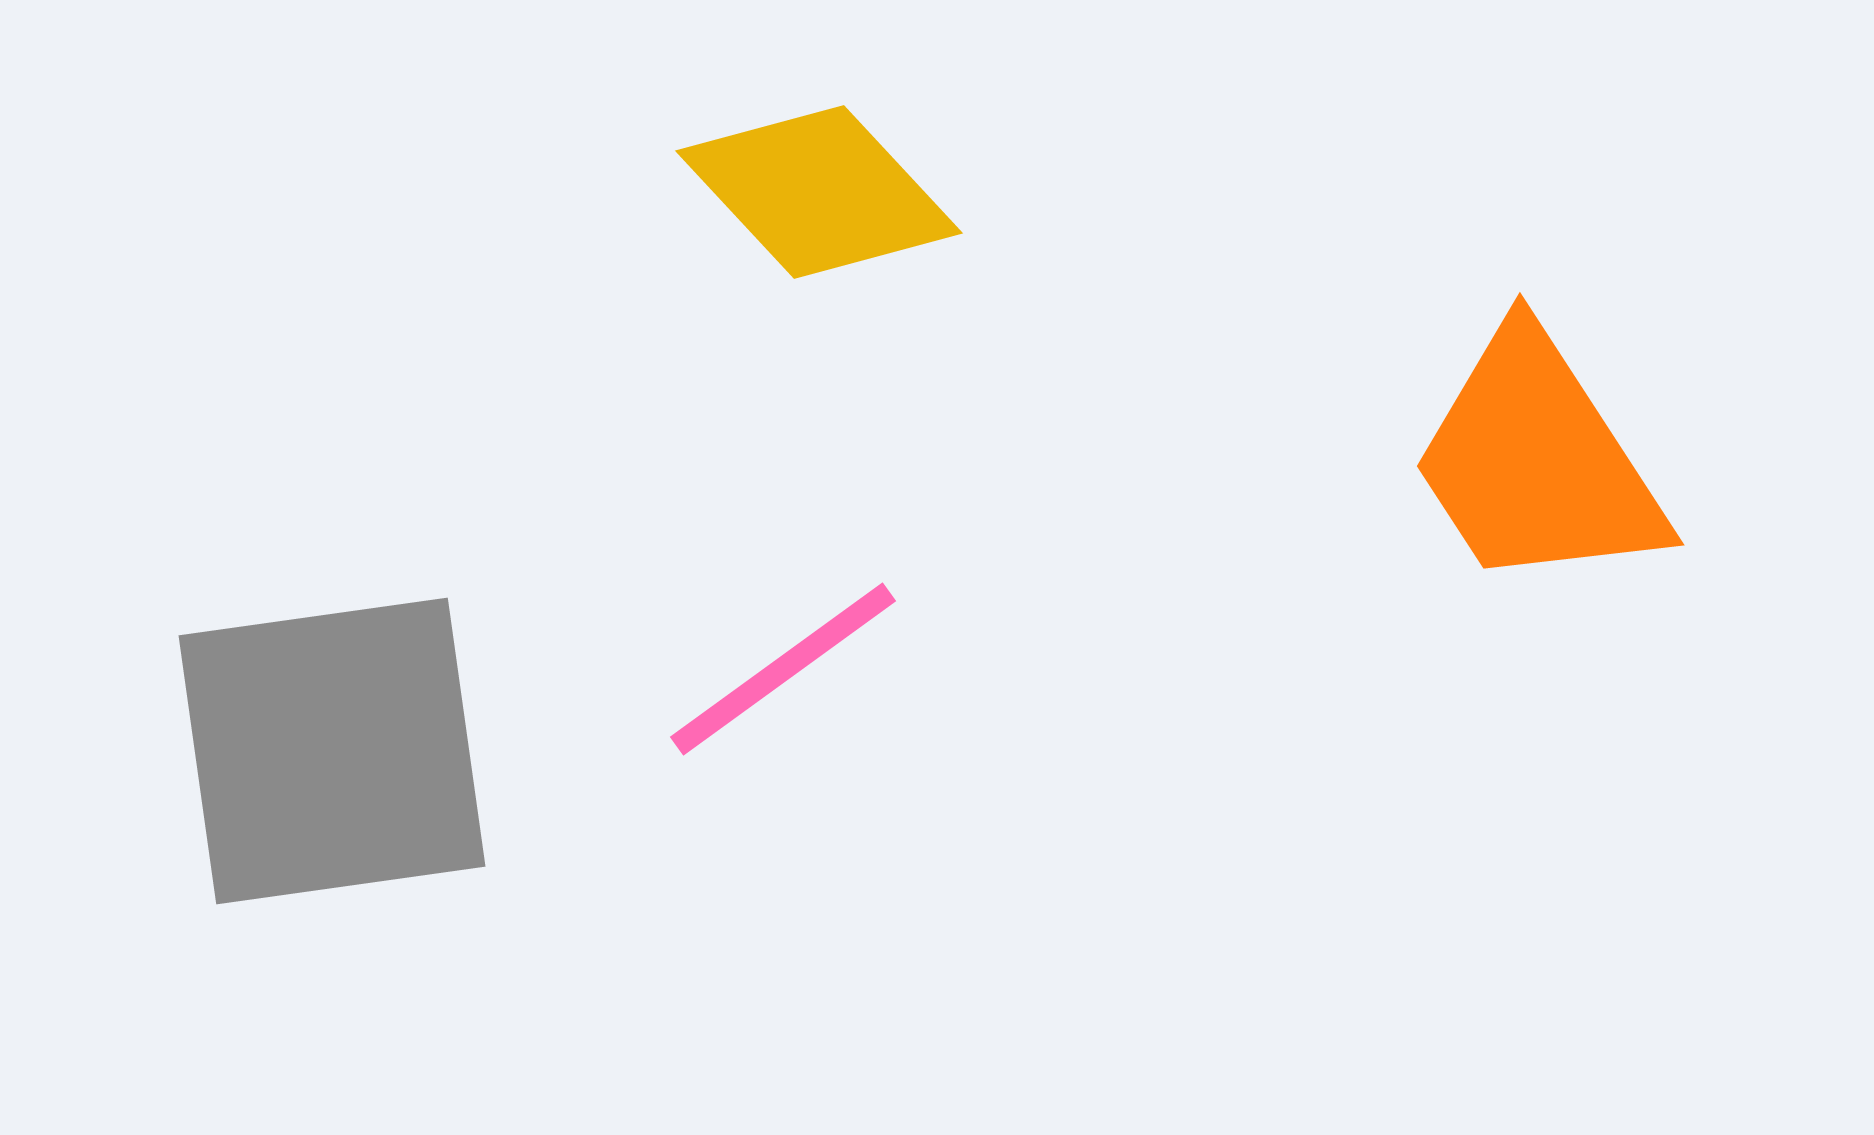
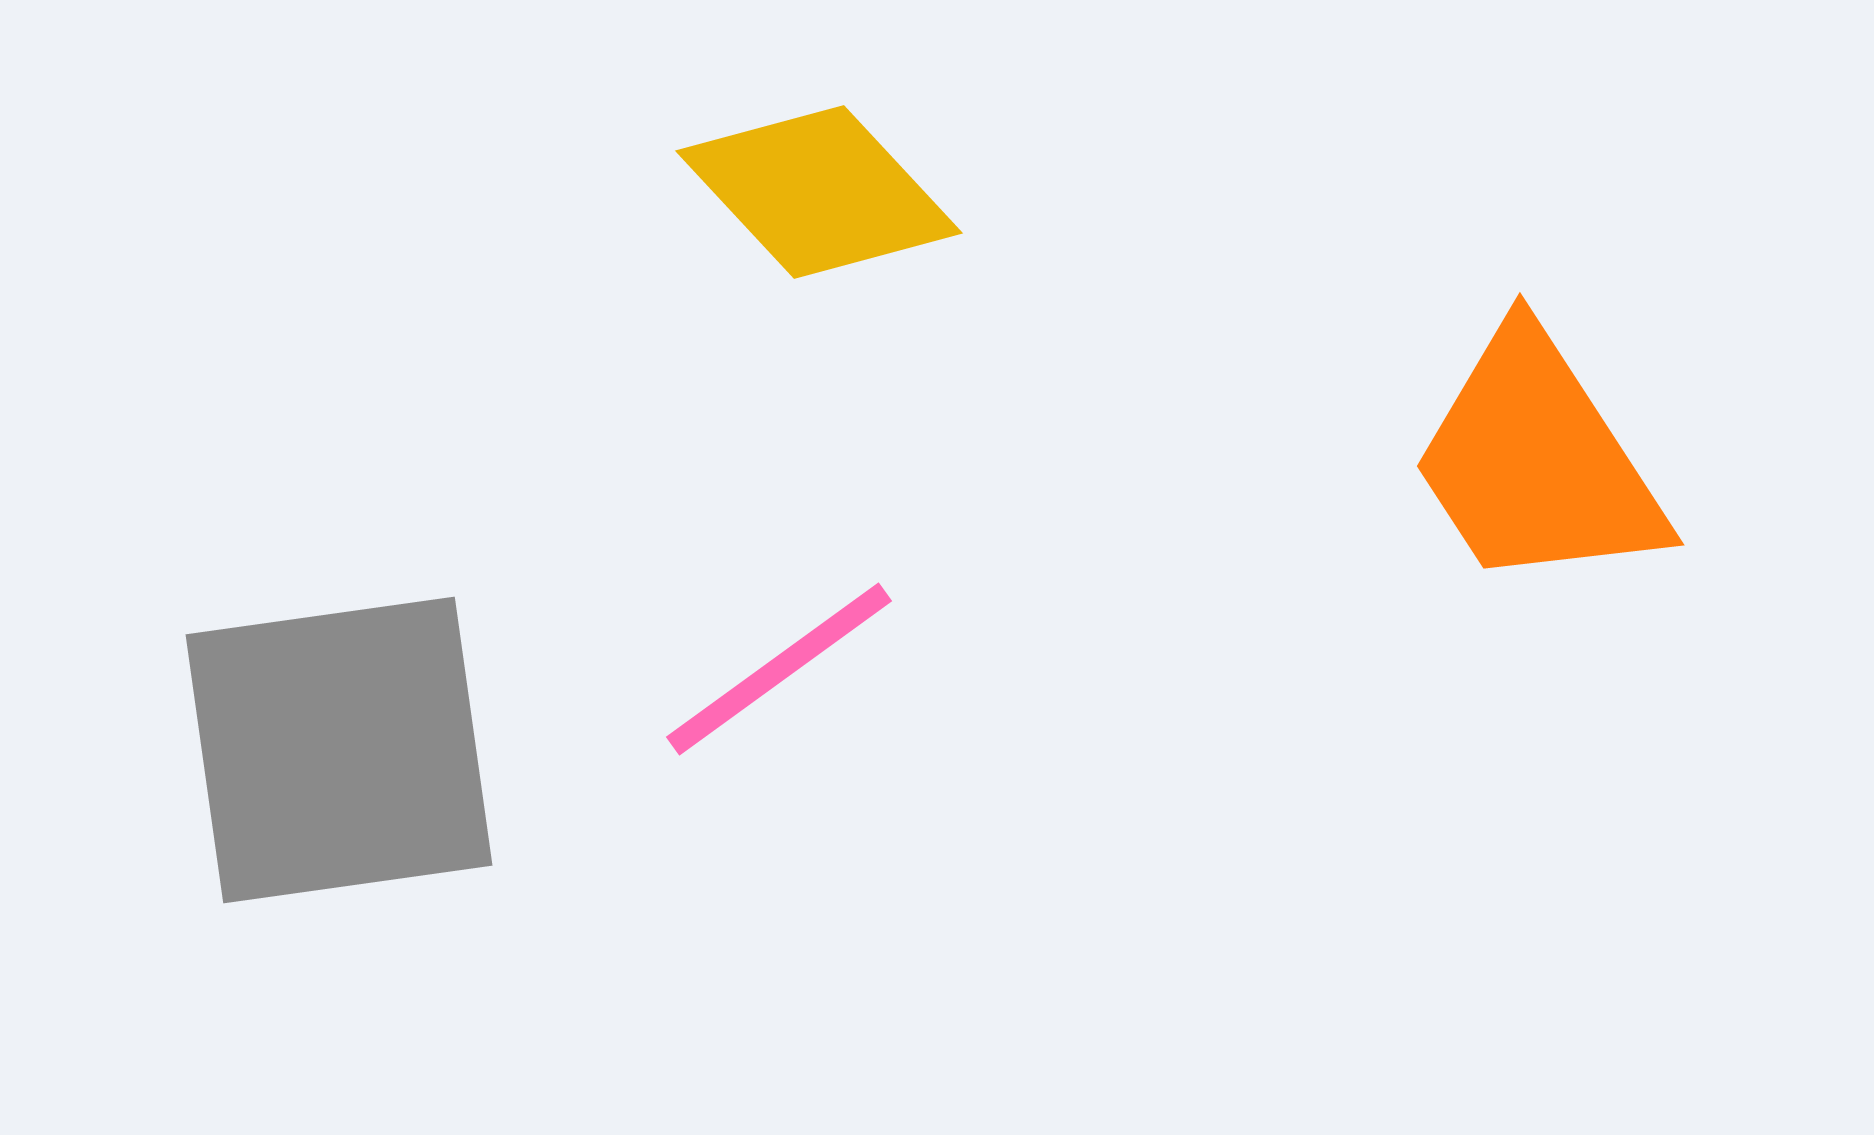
pink line: moved 4 px left
gray square: moved 7 px right, 1 px up
